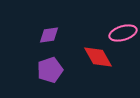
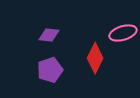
purple diamond: rotated 15 degrees clockwise
red diamond: moved 3 px left, 1 px down; rotated 56 degrees clockwise
